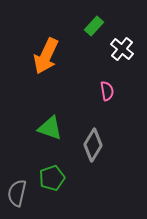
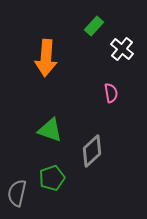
orange arrow: moved 2 px down; rotated 21 degrees counterclockwise
pink semicircle: moved 4 px right, 2 px down
green triangle: moved 2 px down
gray diamond: moved 1 px left, 6 px down; rotated 16 degrees clockwise
